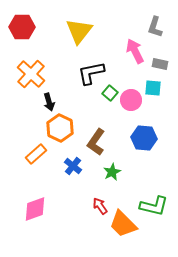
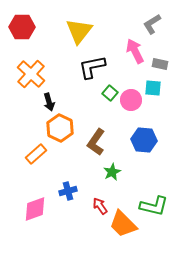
gray L-shape: moved 3 px left, 3 px up; rotated 40 degrees clockwise
black L-shape: moved 1 px right, 6 px up
blue hexagon: moved 2 px down
blue cross: moved 5 px left, 25 px down; rotated 36 degrees clockwise
